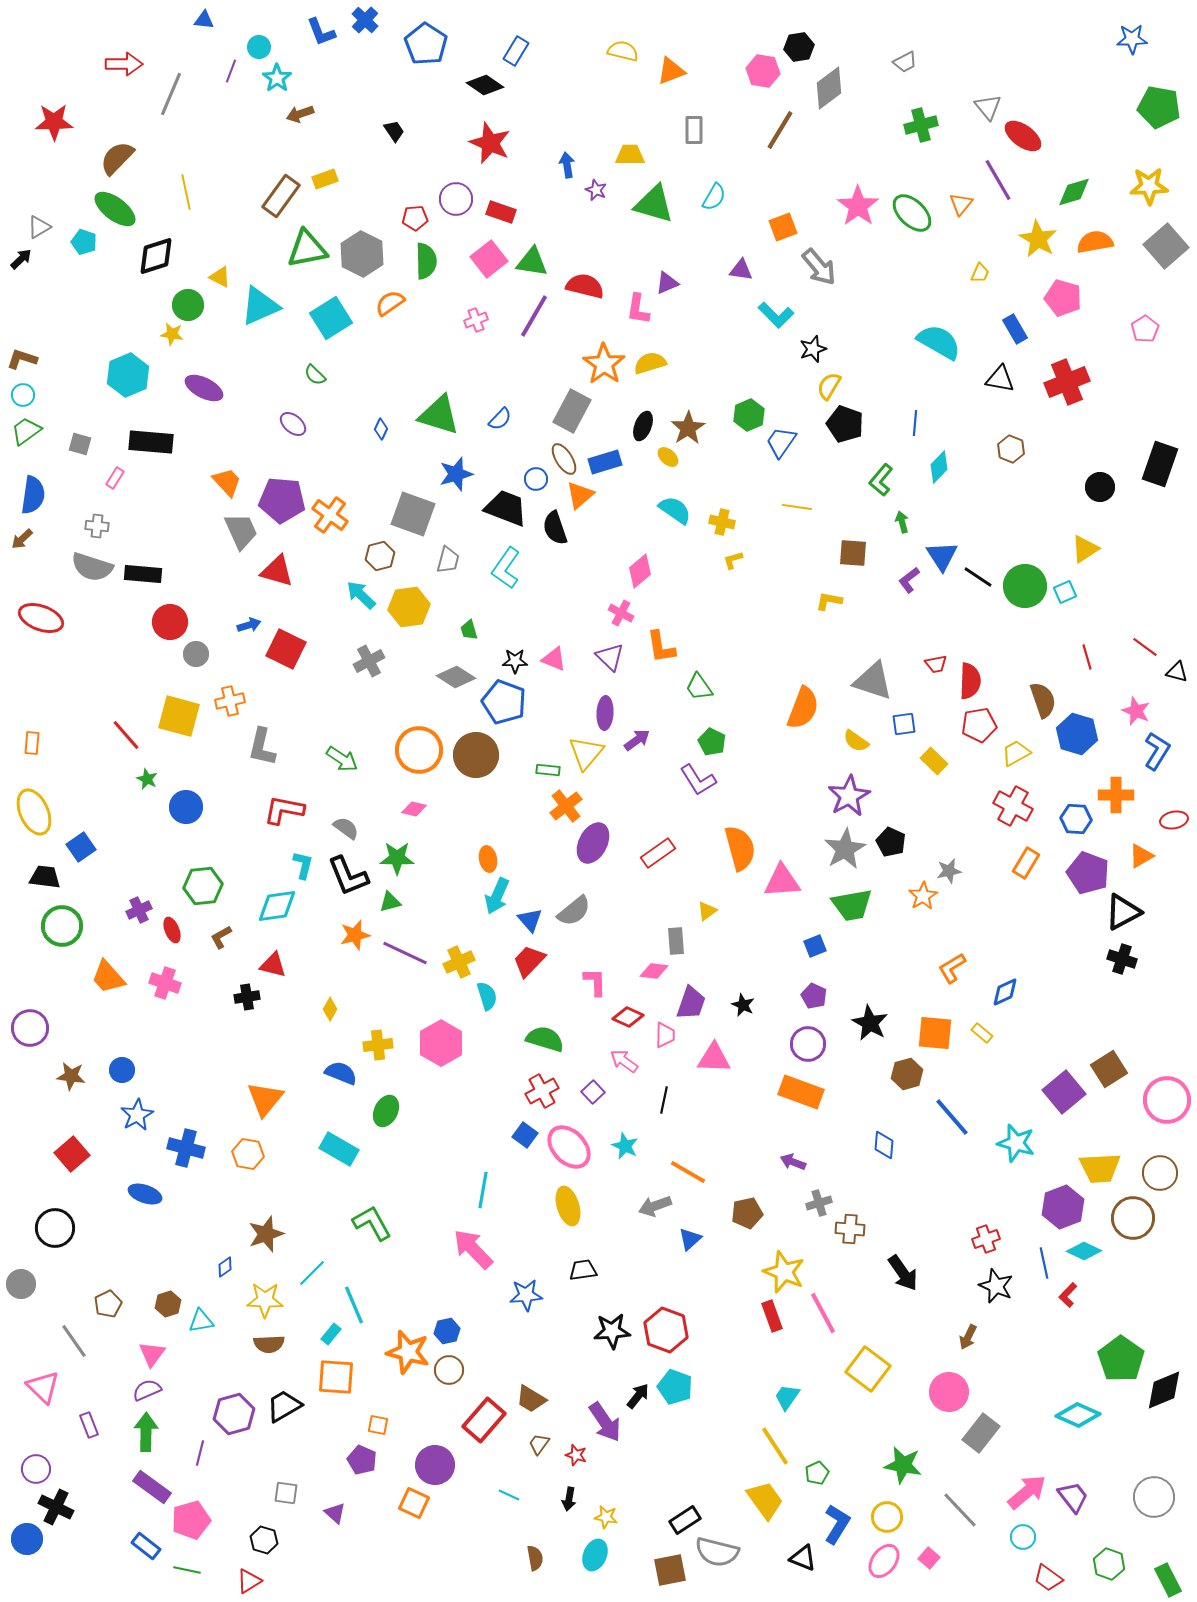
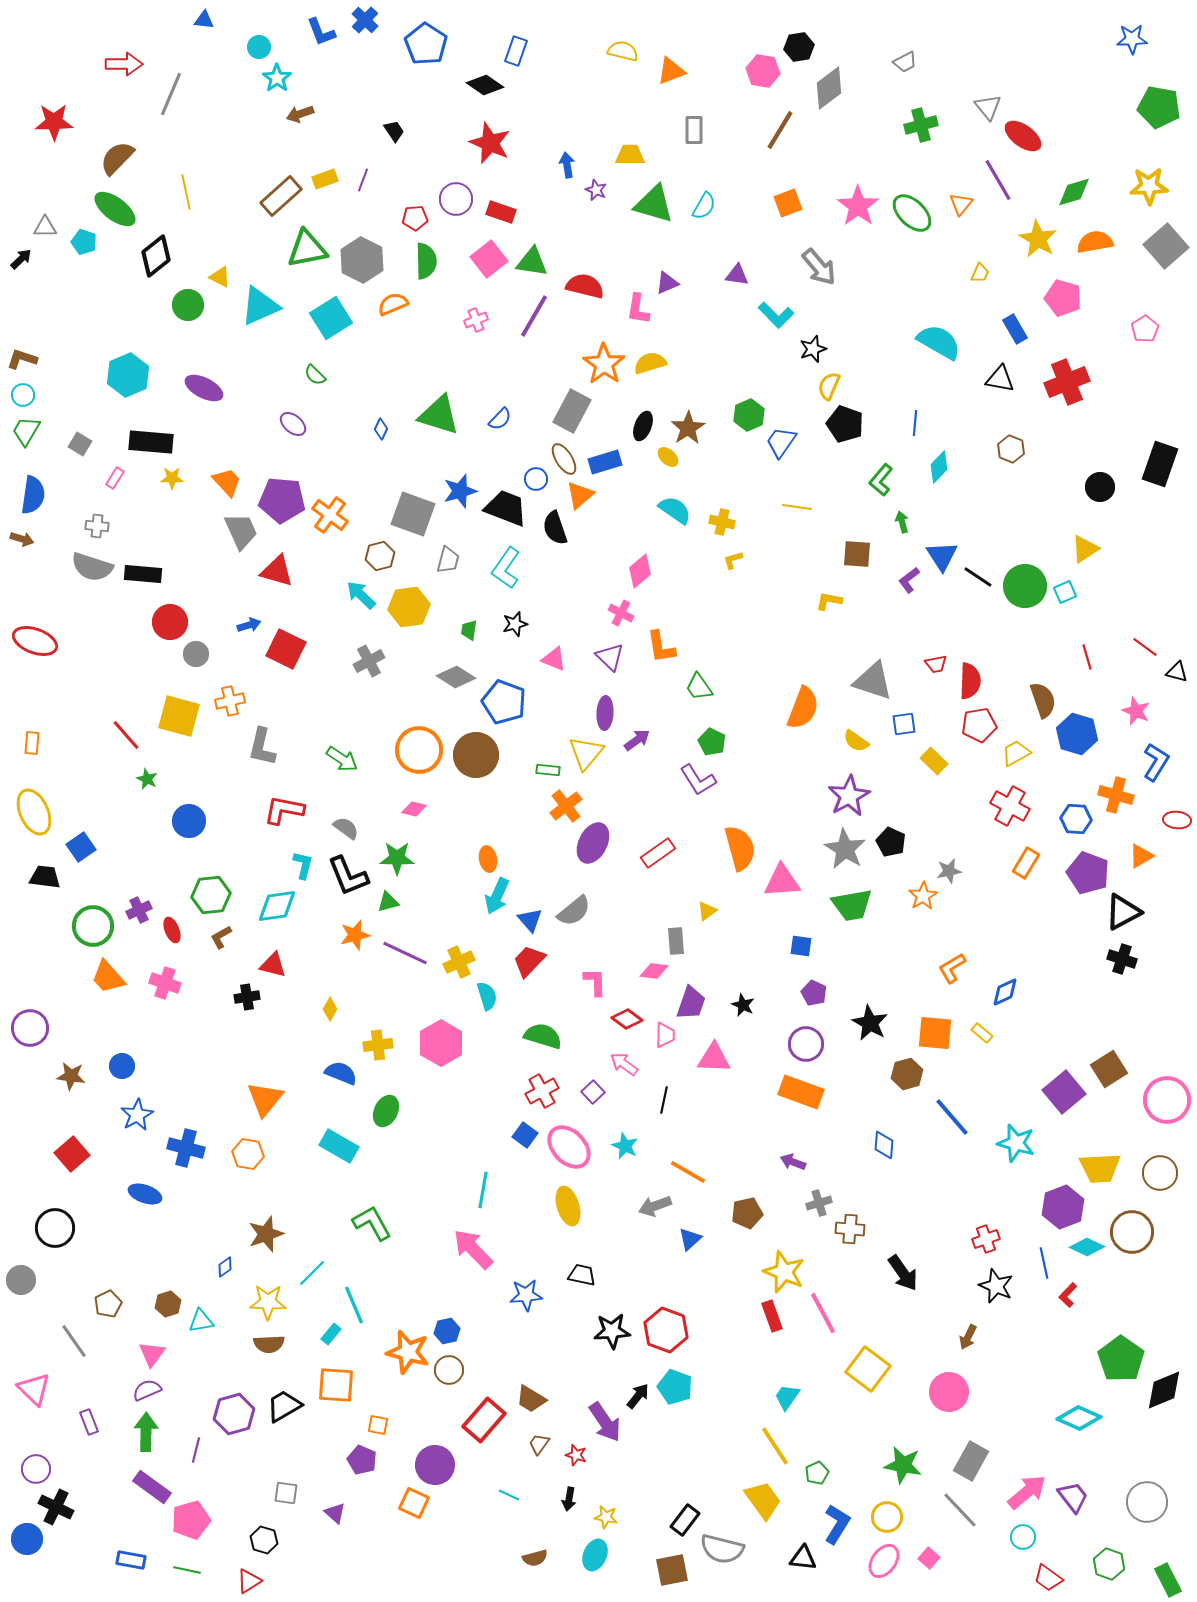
blue rectangle at (516, 51): rotated 12 degrees counterclockwise
purple line at (231, 71): moved 132 px right, 109 px down
brown rectangle at (281, 196): rotated 12 degrees clockwise
cyan semicircle at (714, 197): moved 10 px left, 9 px down
gray triangle at (39, 227): moved 6 px right; rotated 30 degrees clockwise
orange square at (783, 227): moved 5 px right, 24 px up
gray hexagon at (362, 254): moved 6 px down
black diamond at (156, 256): rotated 21 degrees counterclockwise
purple triangle at (741, 270): moved 4 px left, 5 px down
orange semicircle at (390, 303): moved 3 px right, 1 px down; rotated 12 degrees clockwise
yellow star at (172, 334): moved 144 px down; rotated 10 degrees counterclockwise
yellow semicircle at (829, 386): rotated 8 degrees counterclockwise
green trapezoid at (26, 431): rotated 24 degrees counterclockwise
gray square at (80, 444): rotated 15 degrees clockwise
blue star at (456, 474): moved 4 px right, 17 px down
brown arrow at (22, 539): rotated 120 degrees counterclockwise
brown square at (853, 553): moved 4 px right, 1 px down
red ellipse at (41, 618): moved 6 px left, 23 px down
green trapezoid at (469, 630): rotated 25 degrees clockwise
black star at (515, 661): moved 37 px up; rotated 15 degrees counterclockwise
blue L-shape at (1157, 751): moved 1 px left, 11 px down
orange cross at (1116, 795): rotated 16 degrees clockwise
red cross at (1013, 806): moved 3 px left
blue circle at (186, 807): moved 3 px right, 14 px down
red ellipse at (1174, 820): moved 3 px right; rotated 16 degrees clockwise
gray star at (845, 849): rotated 12 degrees counterclockwise
green hexagon at (203, 886): moved 8 px right, 9 px down
green triangle at (390, 902): moved 2 px left
green circle at (62, 926): moved 31 px right
blue square at (815, 946): moved 14 px left; rotated 30 degrees clockwise
purple pentagon at (814, 996): moved 3 px up
red diamond at (628, 1017): moved 1 px left, 2 px down; rotated 12 degrees clockwise
green semicircle at (545, 1039): moved 2 px left, 3 px up
purple circle at (808, 1044): moved 2 px left
pink arrow at (624, 1061): moved 3 px down
blue circle at (122, 1070): moved 4 px up
cyan rectangle at (339, 1149): moved 3 px up
brown circle at (1133, 1218): moved 1 px left, 14 px down
cyan diamond at (1084, 1251): moved 3 px right, 4 px up
black trapezoid at (583, 1270): moved 1 px left, 5 px down; rotated 20 degrees clockwise
gray circle at (21, 1284): moved 4 px up
yellow star at (265, 1300): moved 3 px right, 2 px down
orange square at (336, 1377): moved 8 px down
pink triangle at (43, 1387): moved 9 px left, 2 px down
cyan diamond at (1078, 1415): moved 1 px right, 3 px down
purple rectangle at (89, 1425): moved 3 px up
gray rectangle at (981, 1433): moved 10 px left, 28 px down; rotated 9 degrees counterclockwise
purple line at (200, 1453): moved 4 px left, 3 px up
gray circle at (1154, 1497): moved 7 px left, 5 px down
yellow trapezoid at (765, 1500): moved 2 px left
black rectangle at (685, 1520): rotated 20 degrees counterclockwise
blue rectangle at (146, 1546): moved 15 px left, 14 px down; rotated 28 degrees counterclockwise
gray semicircle at (717, 1552): moved 5 px right, 3 px up
brown semicircle at (535, 1558): rotated 85 degrees clockwise
black triangle at (803, 1558): rotated 16 degrees counterclockwise
brown square at (670, 1570): moved 2 px right
